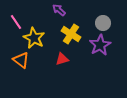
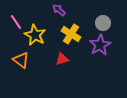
yellow star: moved 1 px right, 3 px up
